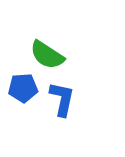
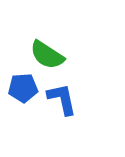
blue L-shape: rotated 24 degrees counterclockwise
